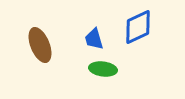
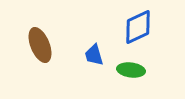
blue trapezoid: moved 16 px down
green ellipse: moved 28 px right, 1 px down
